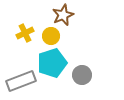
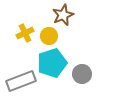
yellow circle: moved 2 px left
gray circle: moved 1 px up
